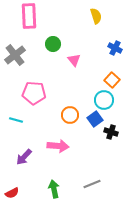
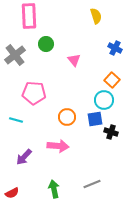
green circle: moved 7 px left
orange circle: moved 3 px left, 2 px down
blue square: rotated 28 degrees clockwise
